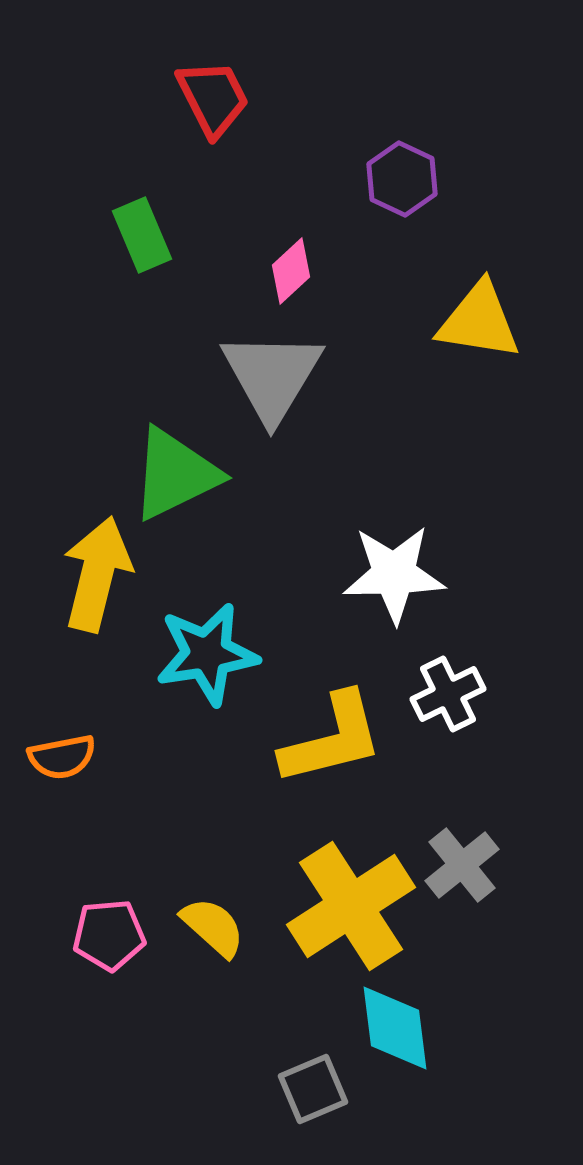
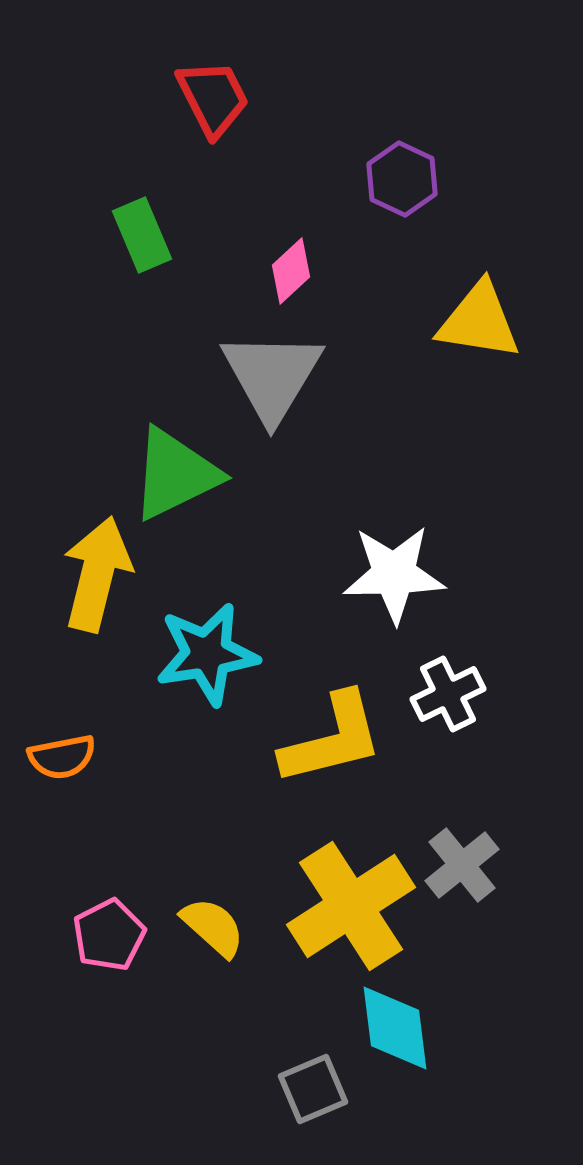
pink pentagon: rotated 22 degrees counterclockwise
